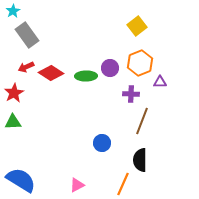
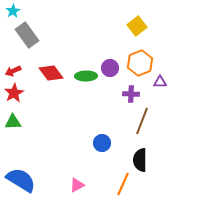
red arrow: moved 13 px left, 4 px down
red diamond: rotated 20 degrees clockwise
